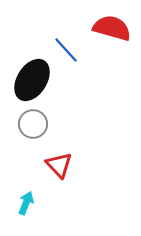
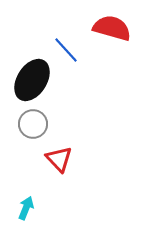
red triangle: moved 6 px up
cyan arrow: moved 5 px down
